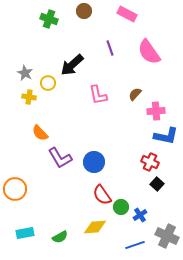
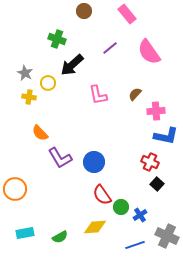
pink rectangle: rotated 24 degrees clockwise
green cross: moved 8 px right, 20 px down
purple line: rotated 70 degrees clockwise
